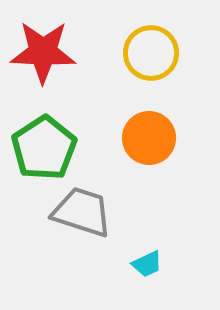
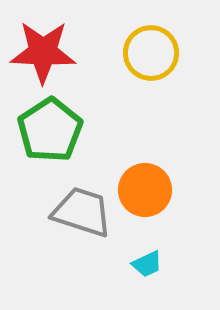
orange circle: moved 4 px left, 52 px down
green pentagon: moved 6 px right, 18 px up
